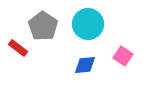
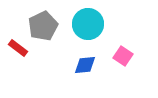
gray pentagon: rotated 12 degrees clockwise
